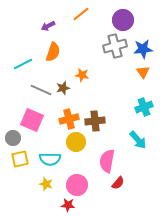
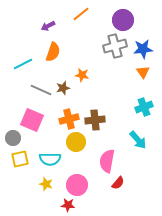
brown cross: moved 1 px up
